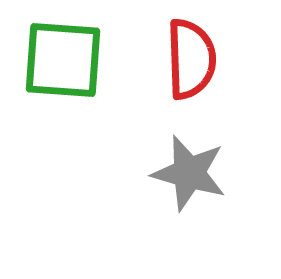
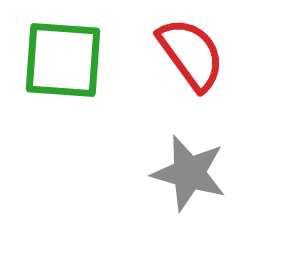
red semicircle: moved 5 px up; rotated 34 degrees counterclockwise
